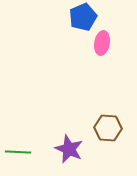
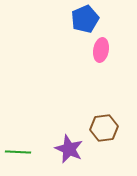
blue pentagon: moved 2 px right, 2 px down
pink ellipse: moved 1 px left, 7 px down
brown hexagon: moved 4 px left; rotated 12 degrees counterclockwise
